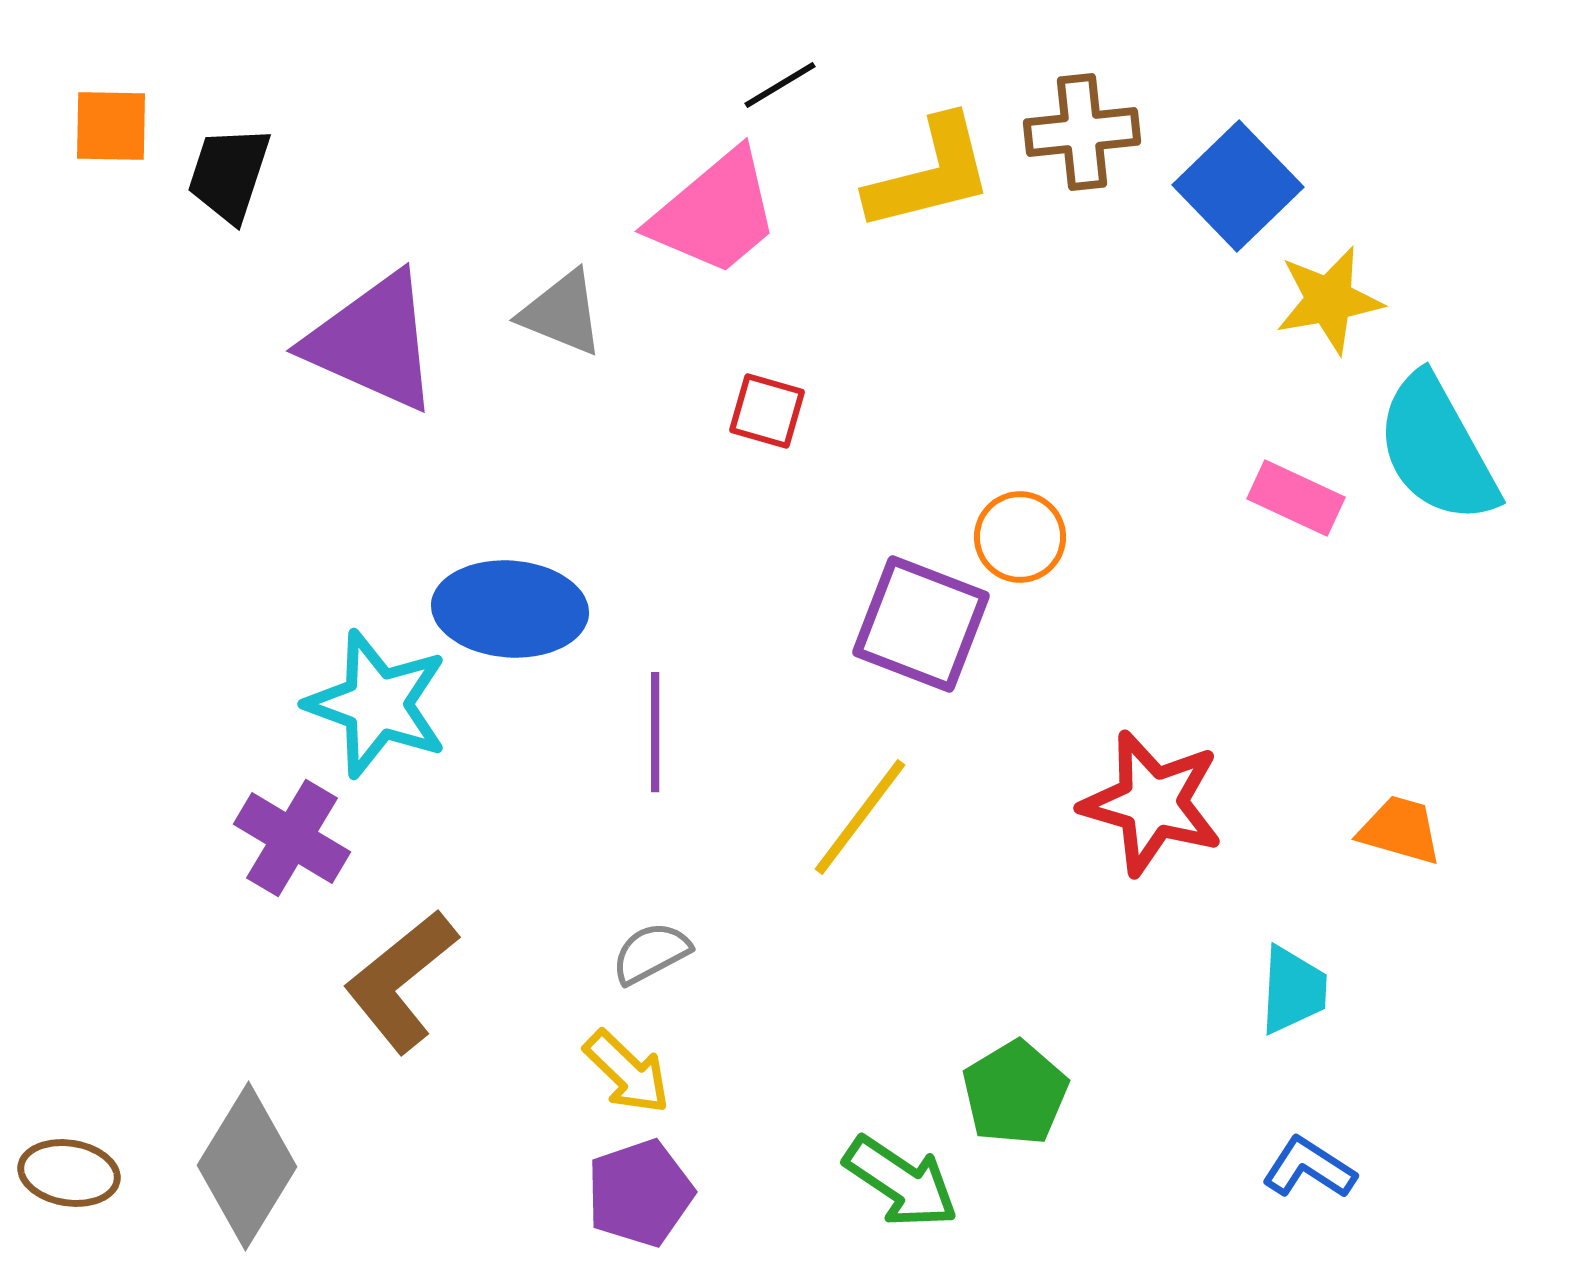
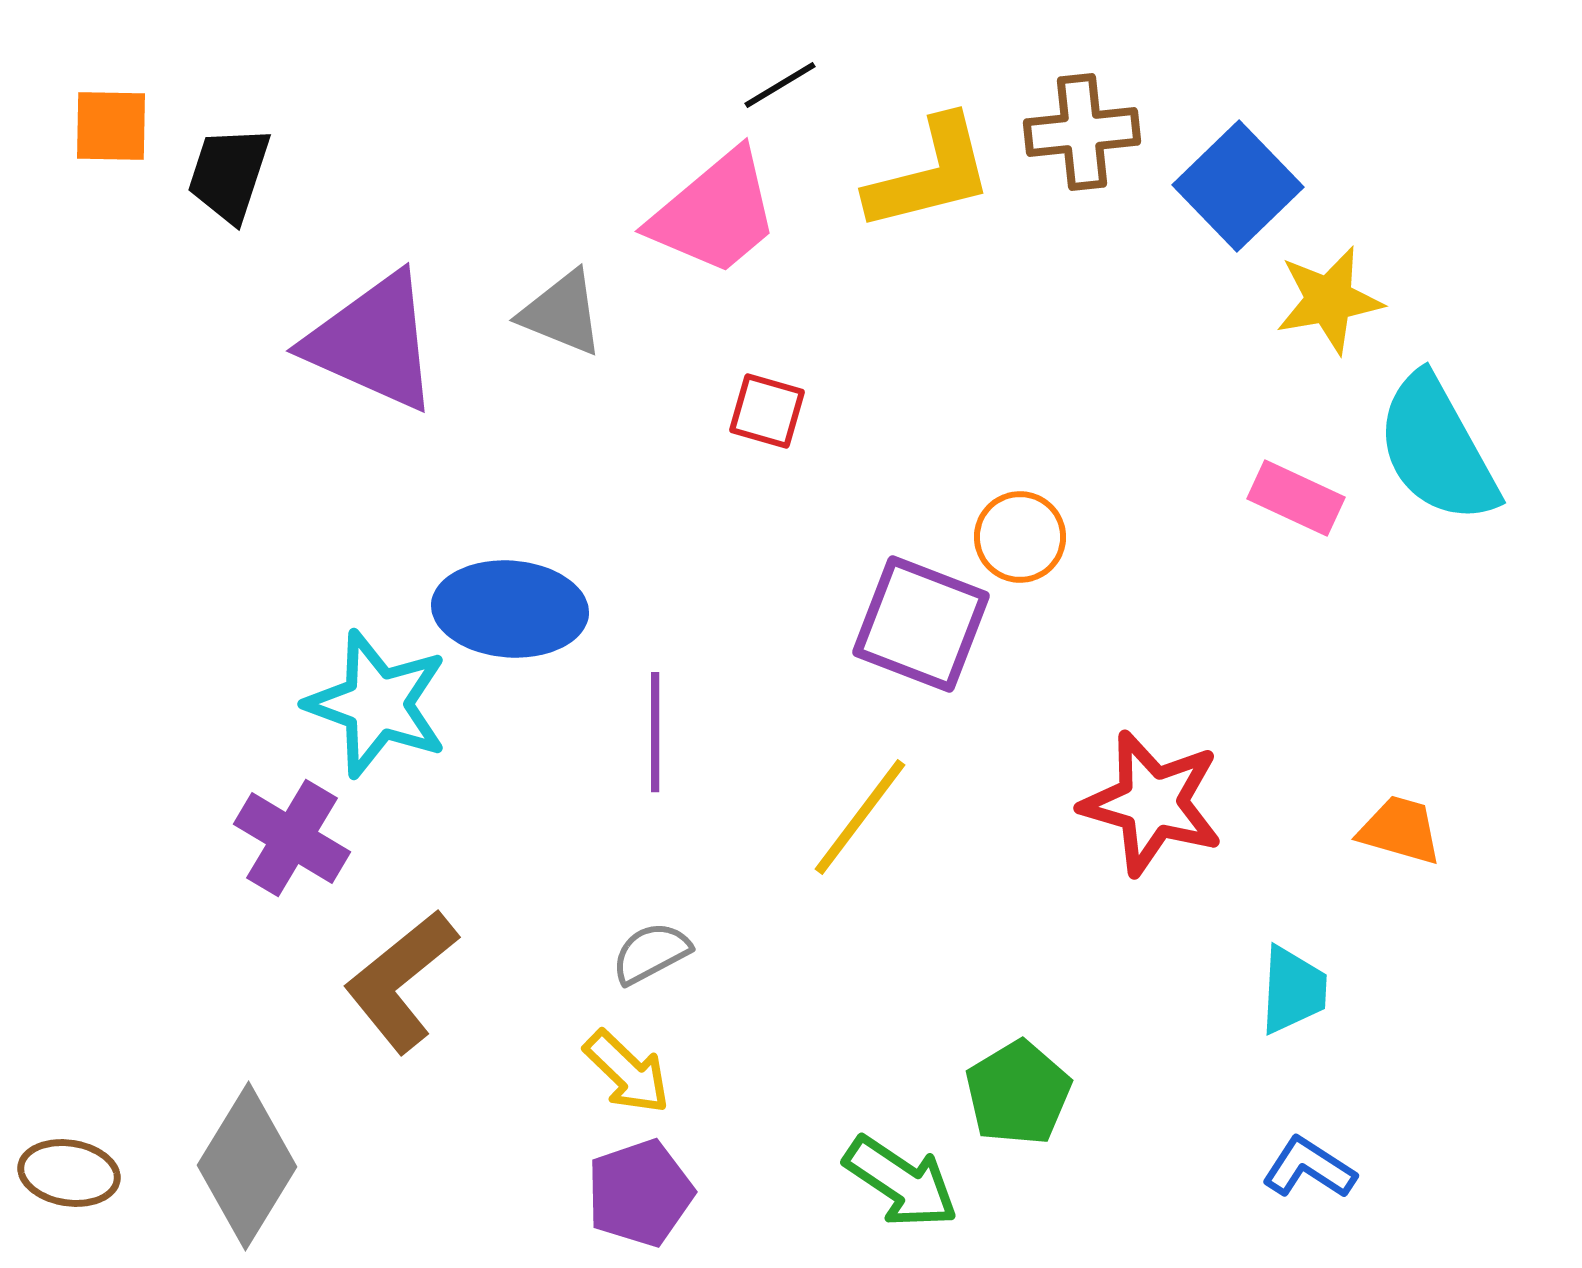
green pentagon: moved 3 px right
